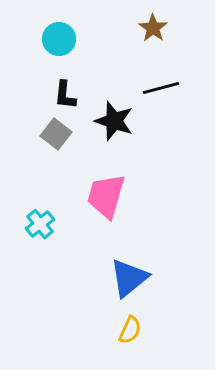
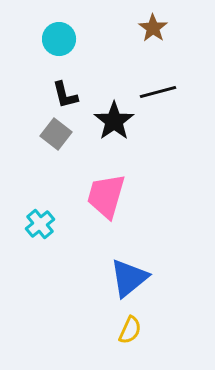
black line: moved 3 px left, 4 px down
black L-shape: rotated 20 degrees counterclockwise
black star: rotated 18 degrees clockwise
